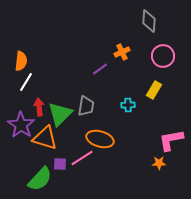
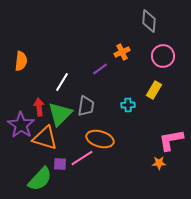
white line: moved 36 px right
